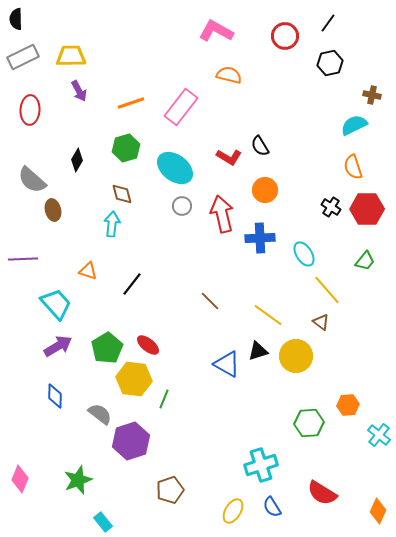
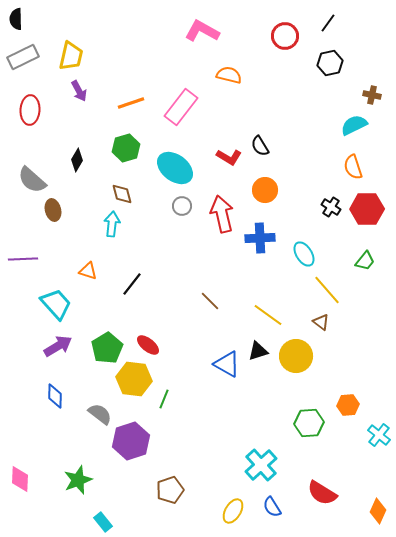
pink L-shape at (216, 31): moved 14 px left
yellow trapezoid at (71, 56): rotated 104 degrees clockwise
cyan cross at (261, 465): rotated 24 degrees counterclockwise
pink diamond at (20, 479): rotated 20 degrees counterclockwise
